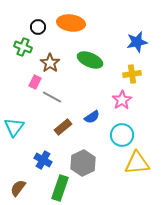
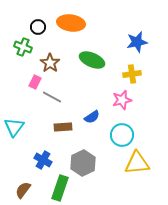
green ellipse: moved 2 px right
pink star: rotated 18 degrees clockwise
brown rectangle: rotated 36 degrees clockwise
brown semicircle: moved 5 px right, 2 px down
